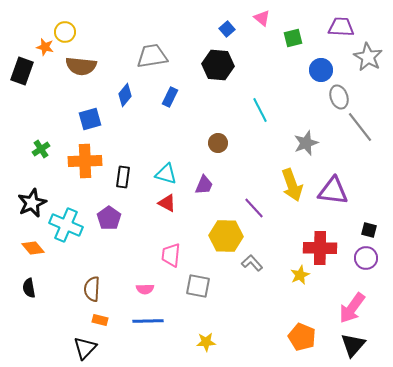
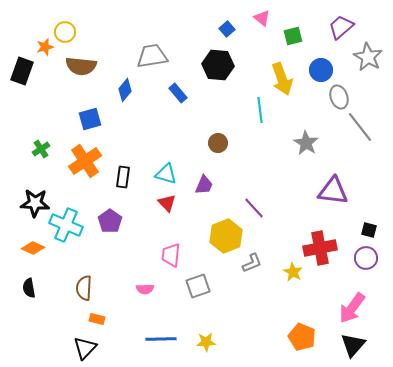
purple trapezoid at (341, 27): rotated 44 degrees counterclockwise
green square at (293, 38): moved 2 px up
orange star at (45, 47): rotated 30 degrees counterclockwise
blue diamond at (125, 95): moved 5 px up
blue rectangle at (170, 97): moved 8 px right, 4 px up; rotated 66 degrees counterclockwise
cyan line at (260, 110): rotated 20 degrees clockwise
gray star at (306, 143): rotated 20 degrees counterclockwise
orange cross at (85, 161): rotated 32 degrees counterclockwise
yellow arrow at (292, 185): moved 10 px left, 106 px up
black star at (32, 203): moved 3 px right; rotated 28 degrees clockwise
red triangle at (167, 203): rotated 18 degrees clockwise
purple pentagon at (109, 218): moved 1 px right, 3 px down
yellow hexagon at (226, 236): rotated 24 degrees counterclockwise
orange diamond at (33, 248): rotated 25 degrees counterclockwise
red cross at (320, 248): rotated 12 degrees counterclockwise
gray L-shape at (252, 263): rotated 110 degrees clockwise
yellow star at (300, 275): moved 7 px left, 3 px up; rotated 18 degrees counterclockwise
gray square at (198, 286): rotated 30 degrees counterclockwise
brown semicircle at (92, 289): moved 8 px left, 1 px up
orange rectangle at (100, 320): moved 3 px left, 1 px up
blue line at (148, 321): moved 13 px right, 18 px down
